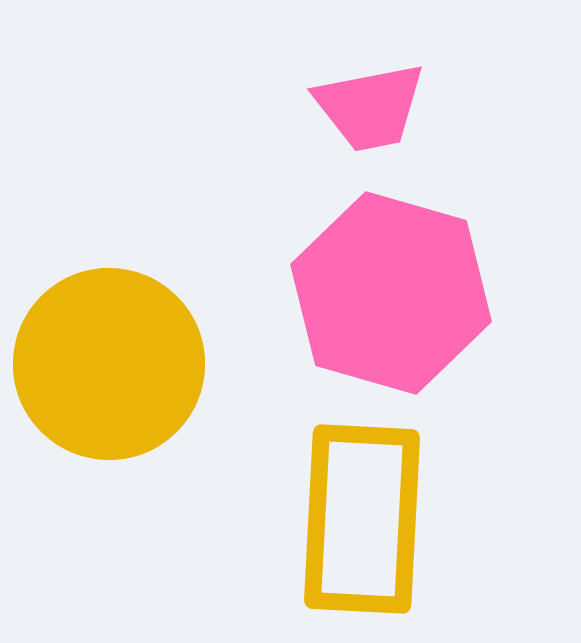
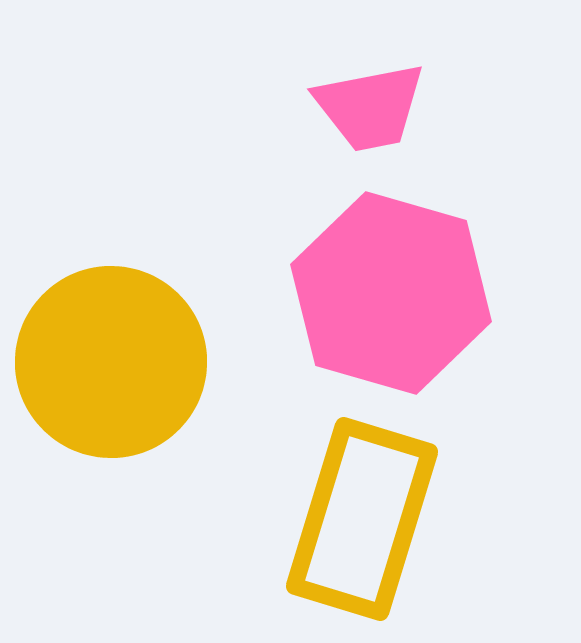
yellow circle: moved 2 px right, 2 px up
yellow rectangle: rotated 14 degrees clockwise
